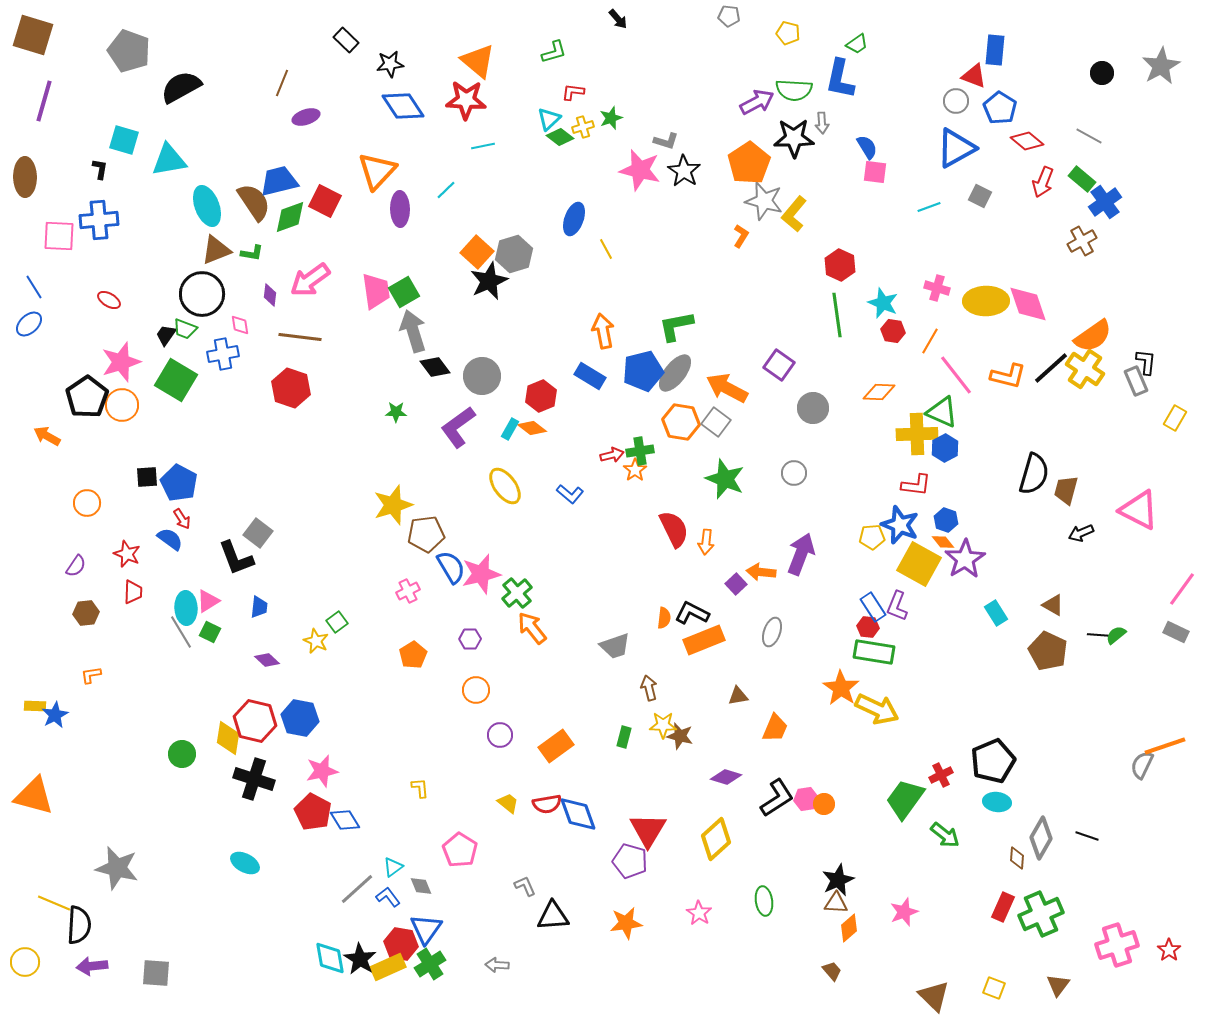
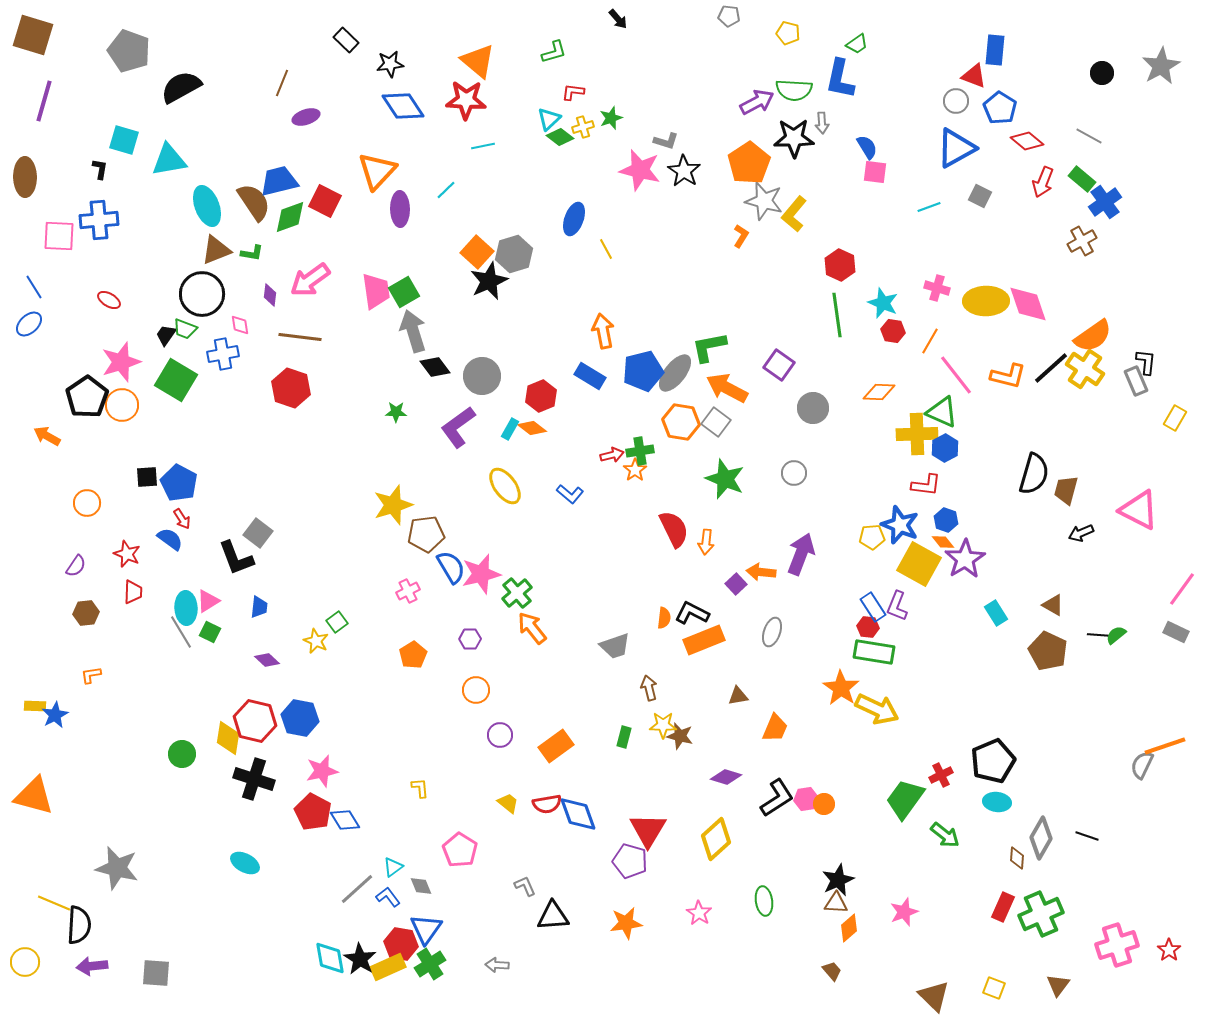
green L-shape at (676, 326): moved 33 px right, 21 px down
red L-shape at (916, 485): moved 10 px right
